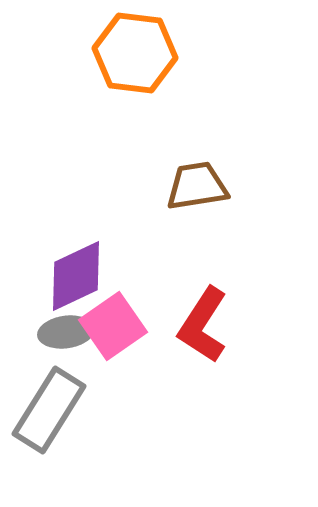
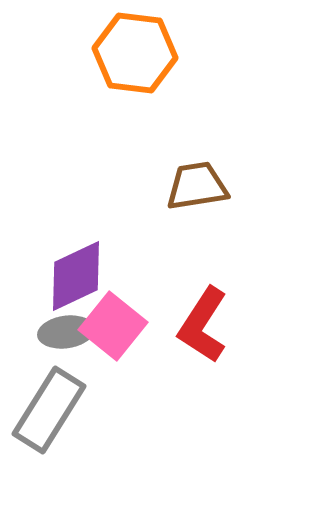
pink square: rotated 16 degrees counterclockwise
